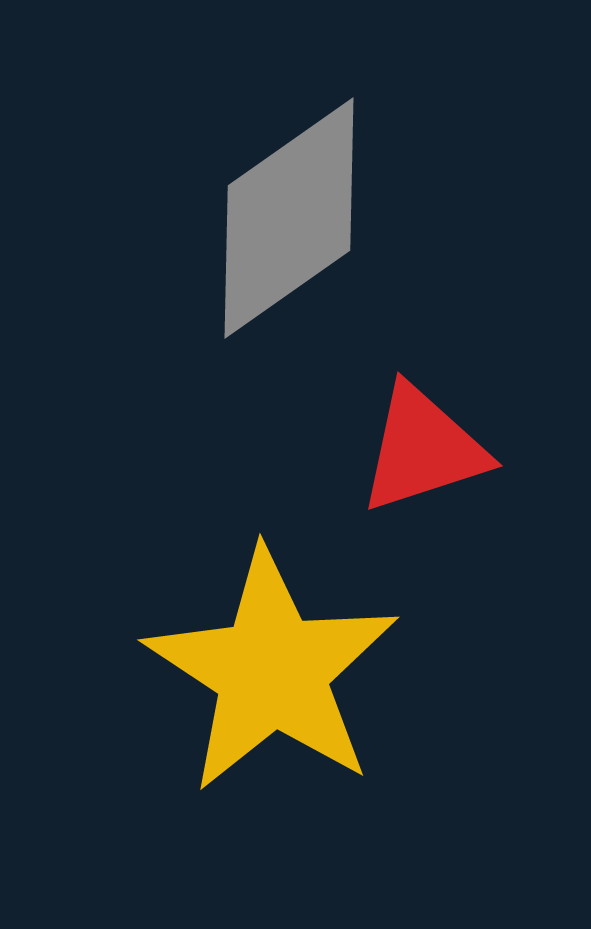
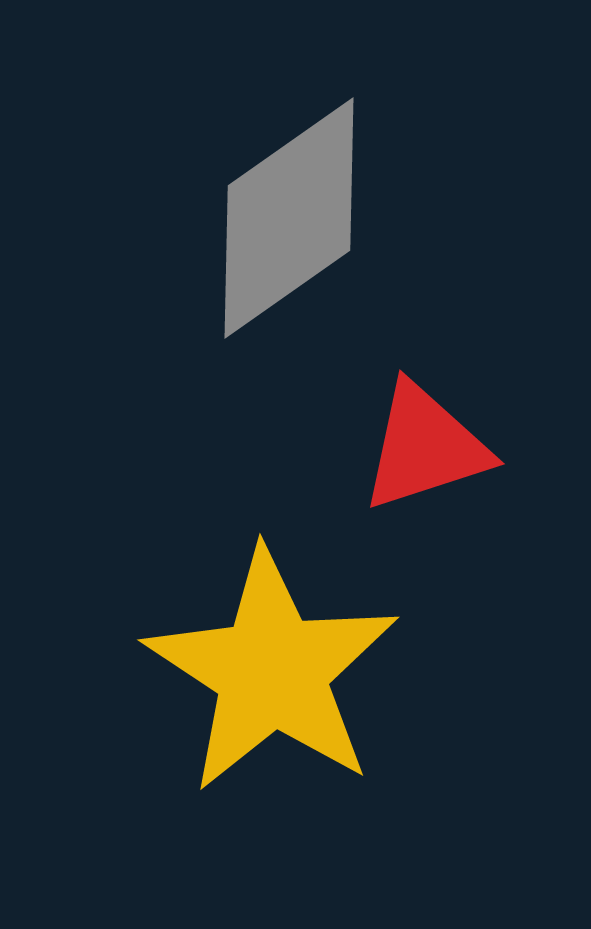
red triangle: moved 2 px right, 2 px up
